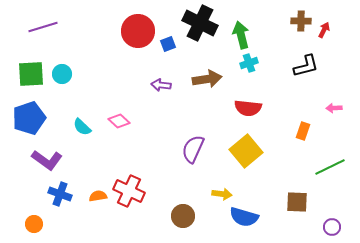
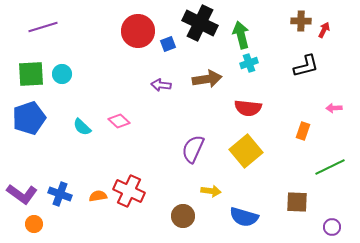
purple L-shape: moved 25 px left, 34 px down
yellow arrow: moved 11 px left, 3 px up
